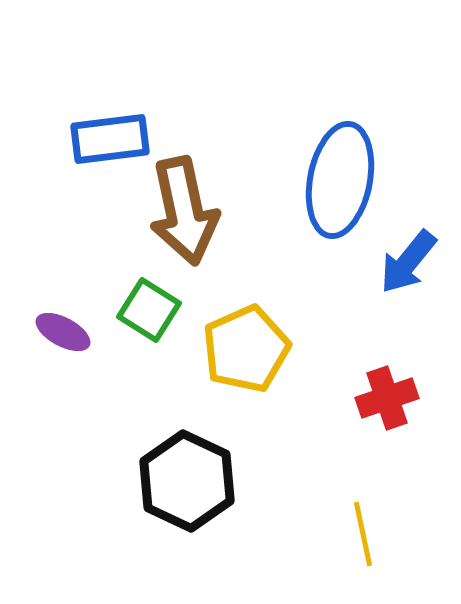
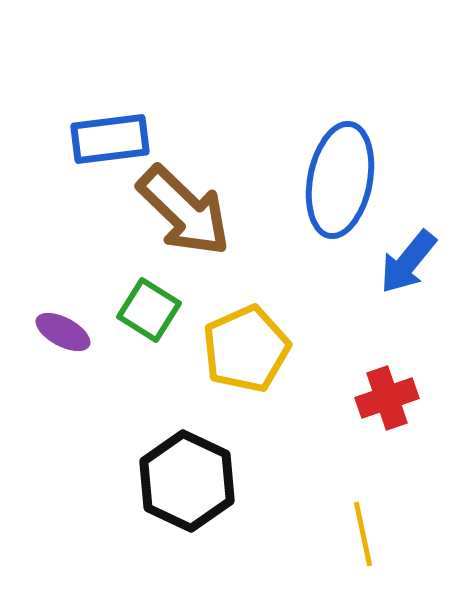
brown arrow: rotated 34 degrees counterclockwise
